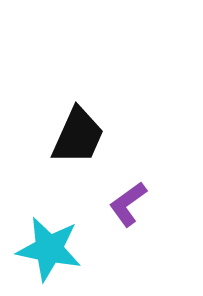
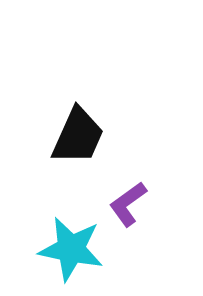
cyan star: moved 22 px right
